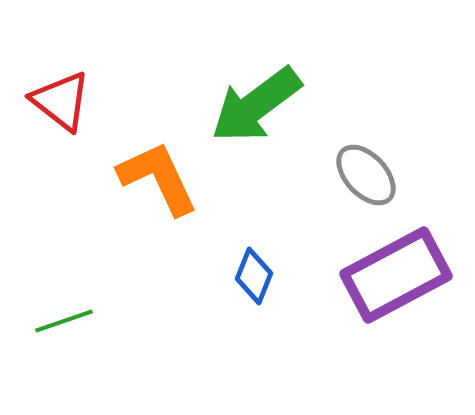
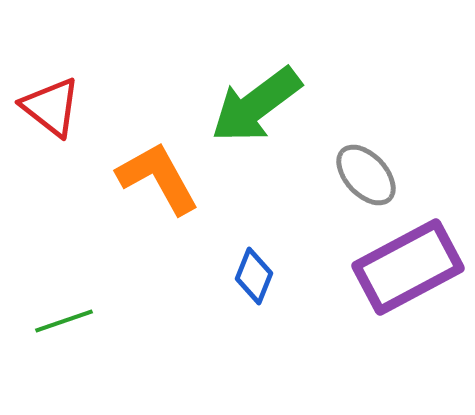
red triangle: moved 10 px left, 6 px down
orange L-shape: rotated 4 degrees counterclockwise
purple rectangle: moved 12 px right, 8 px up
